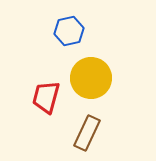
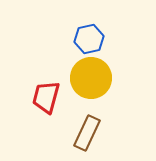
blue hexagon: moved 20 px right, 8 px down
